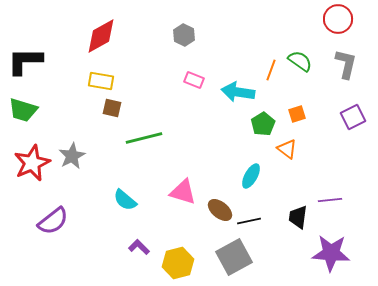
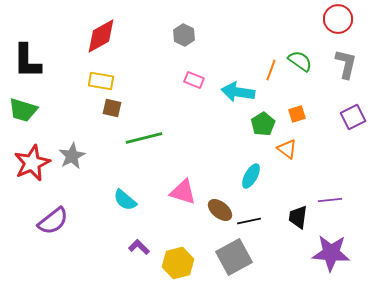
black L-shape: moved 2 px right; rotated 90 degrees counterclockwise
